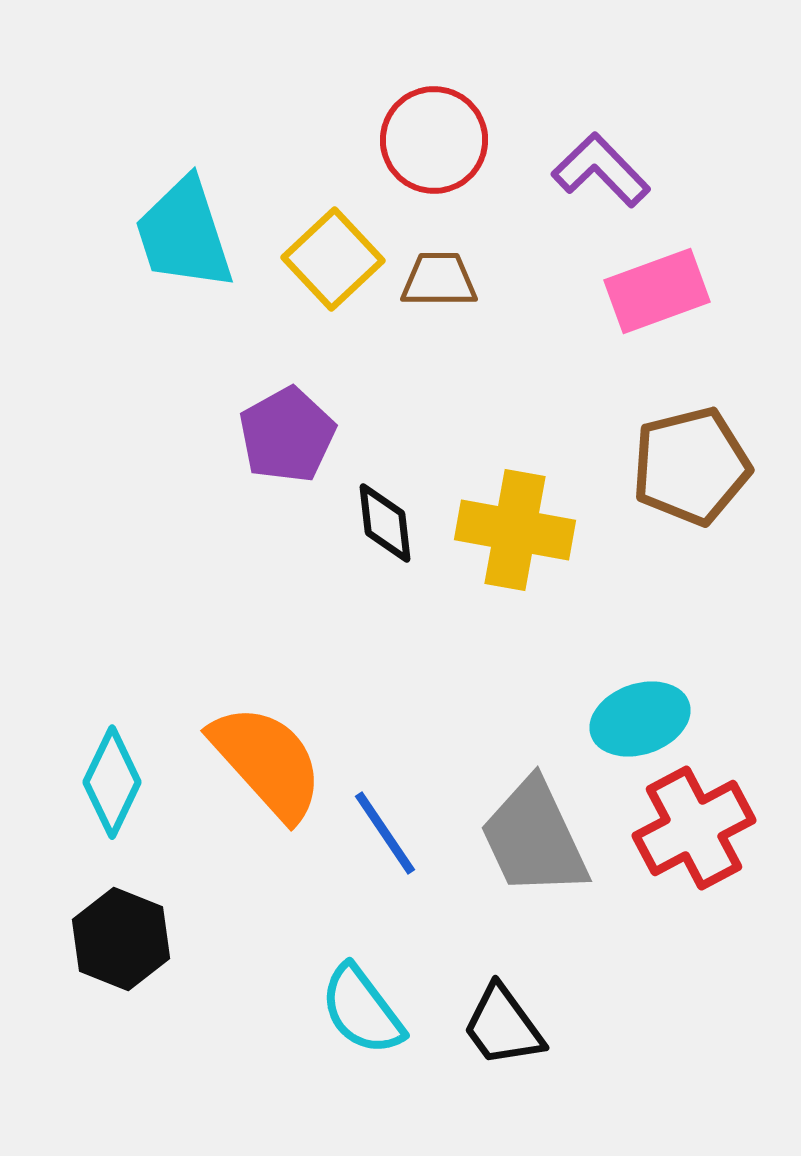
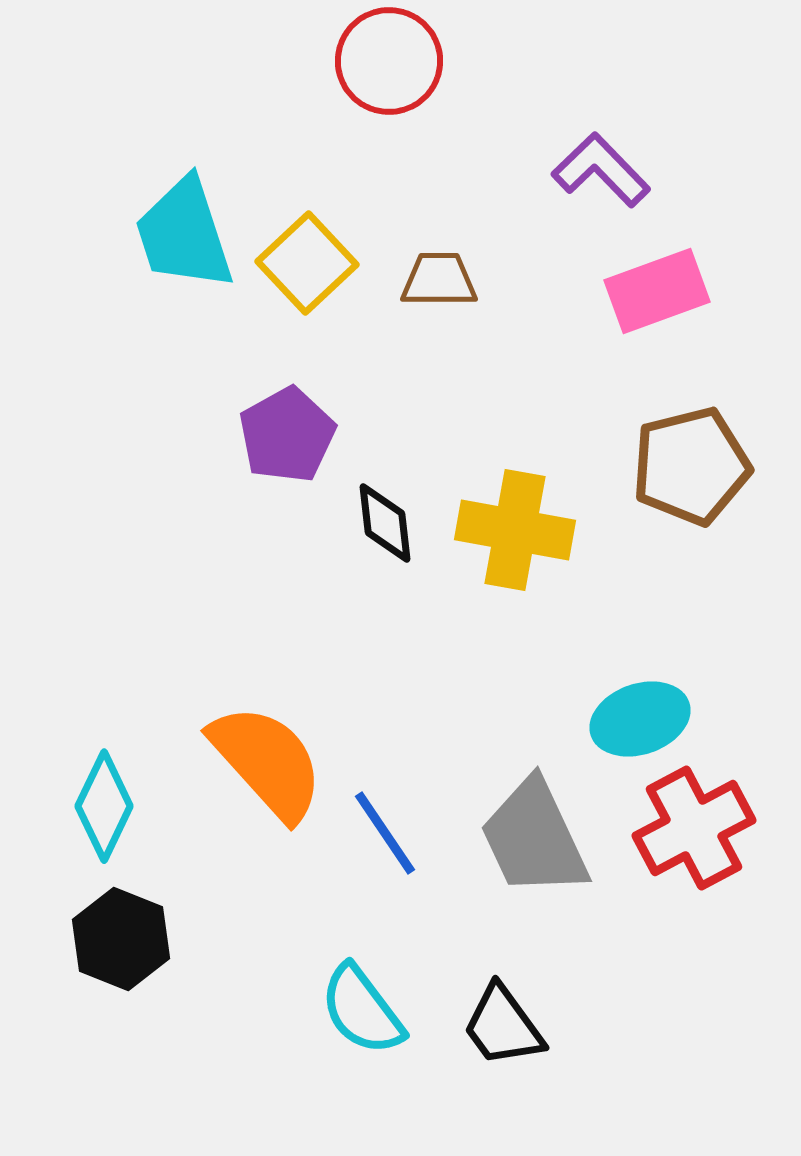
red circle: moved 45 px left, 79 px up
yellow square: moved 26 px left, 4 px down
cyan diamond: moved 8 px left, 24 px down
